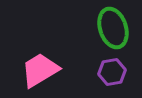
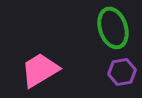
purple hexagon: moved 10 px right
